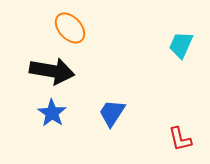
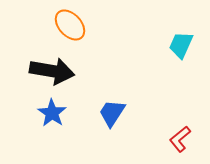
orange ellipse: moved 3 px up
red L-shape: rotated 64 degrees clockwise
